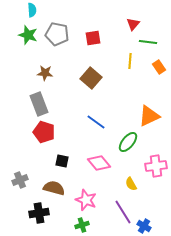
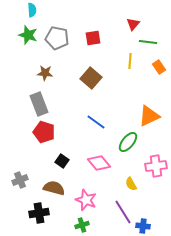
gray pentagon: moved 4 px down
black square: rotated 24 degrees clockwise
blue cross: moved 1 px left; rotated 24 degrees counterclockwise
